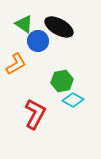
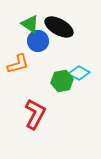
green triangle: moved 6 px right
orange L-shape: moved 2 px right; rotated 15 degrees clockwise
cyan diamond: moved 6 px right, 27 px up
